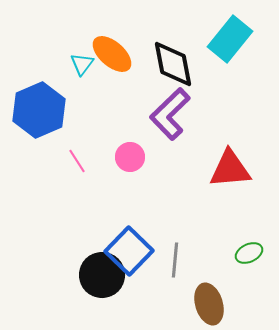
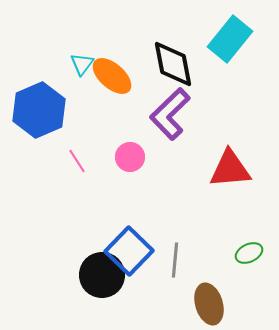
orange ellipse: moved 22 px down
